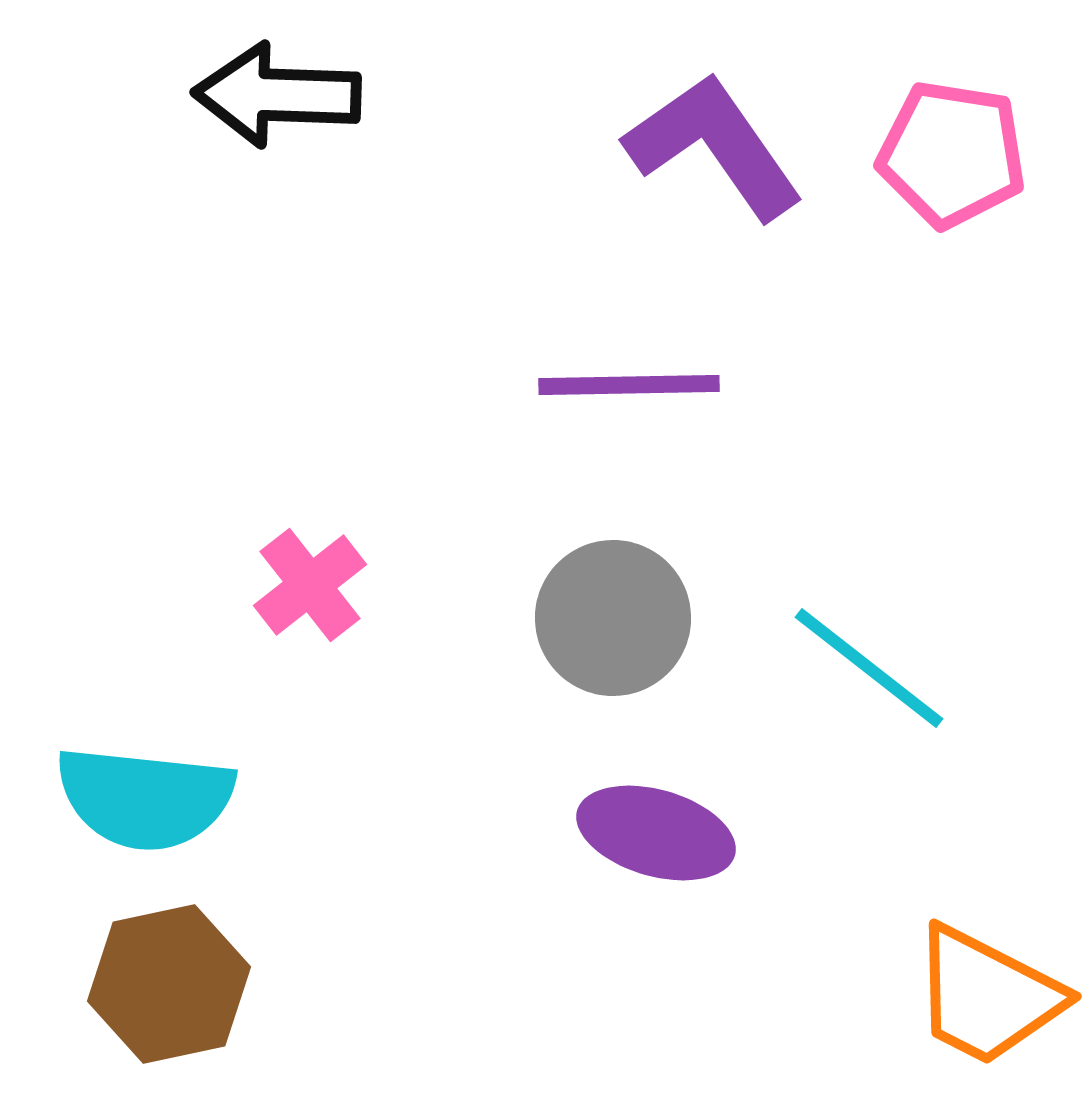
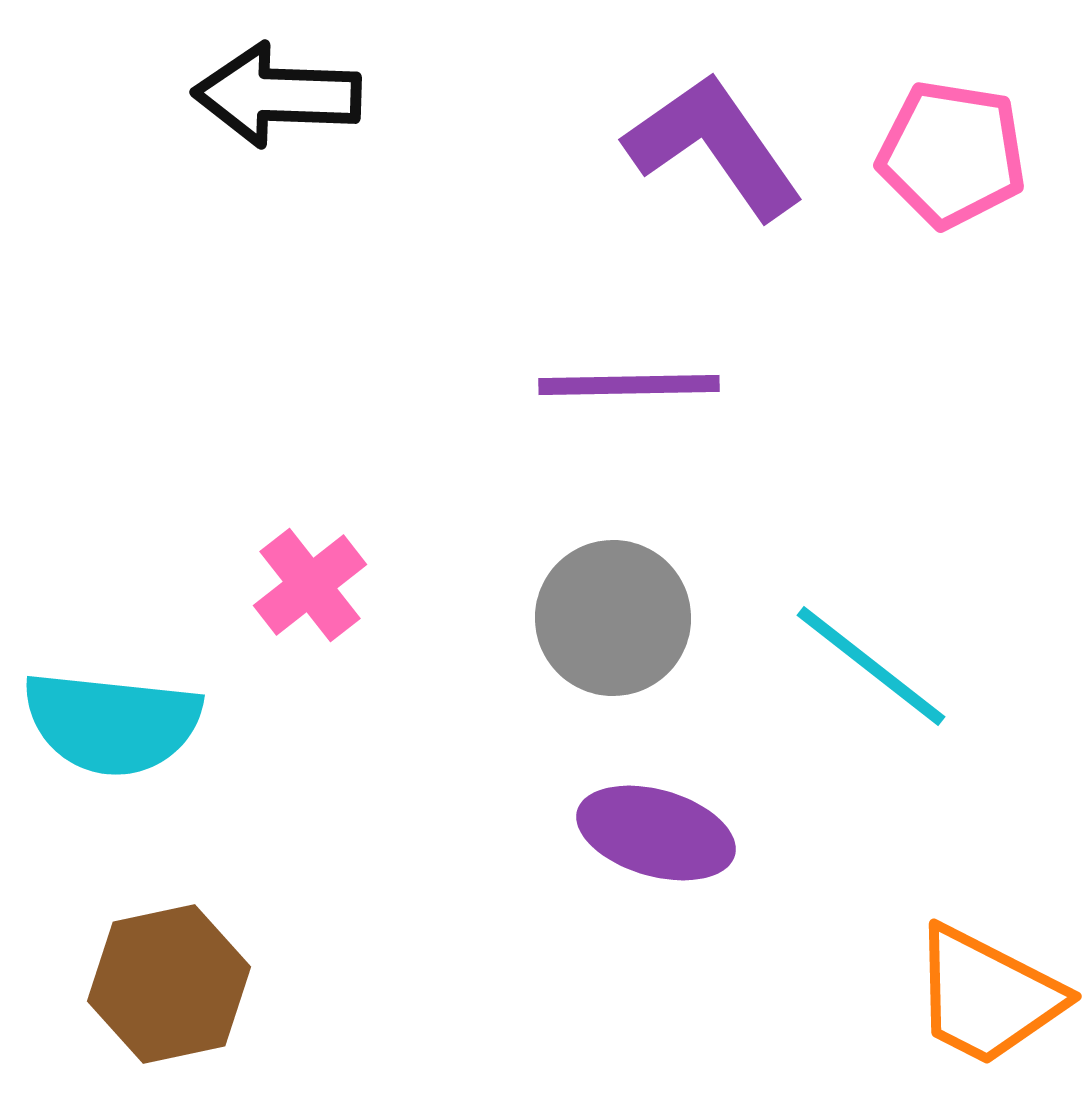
cyan line: moved 2 px right, 2 px up
cyan semicircle: moved 33 px left, 75 px up
